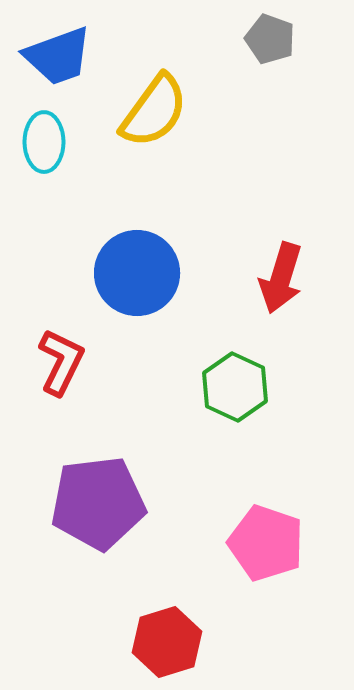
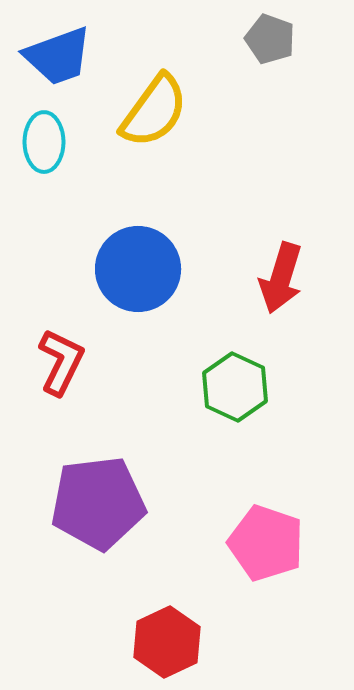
blue circle: moved 1 px right, 4 px up
red hexagon: rotated 8 degrees counterclockwise
